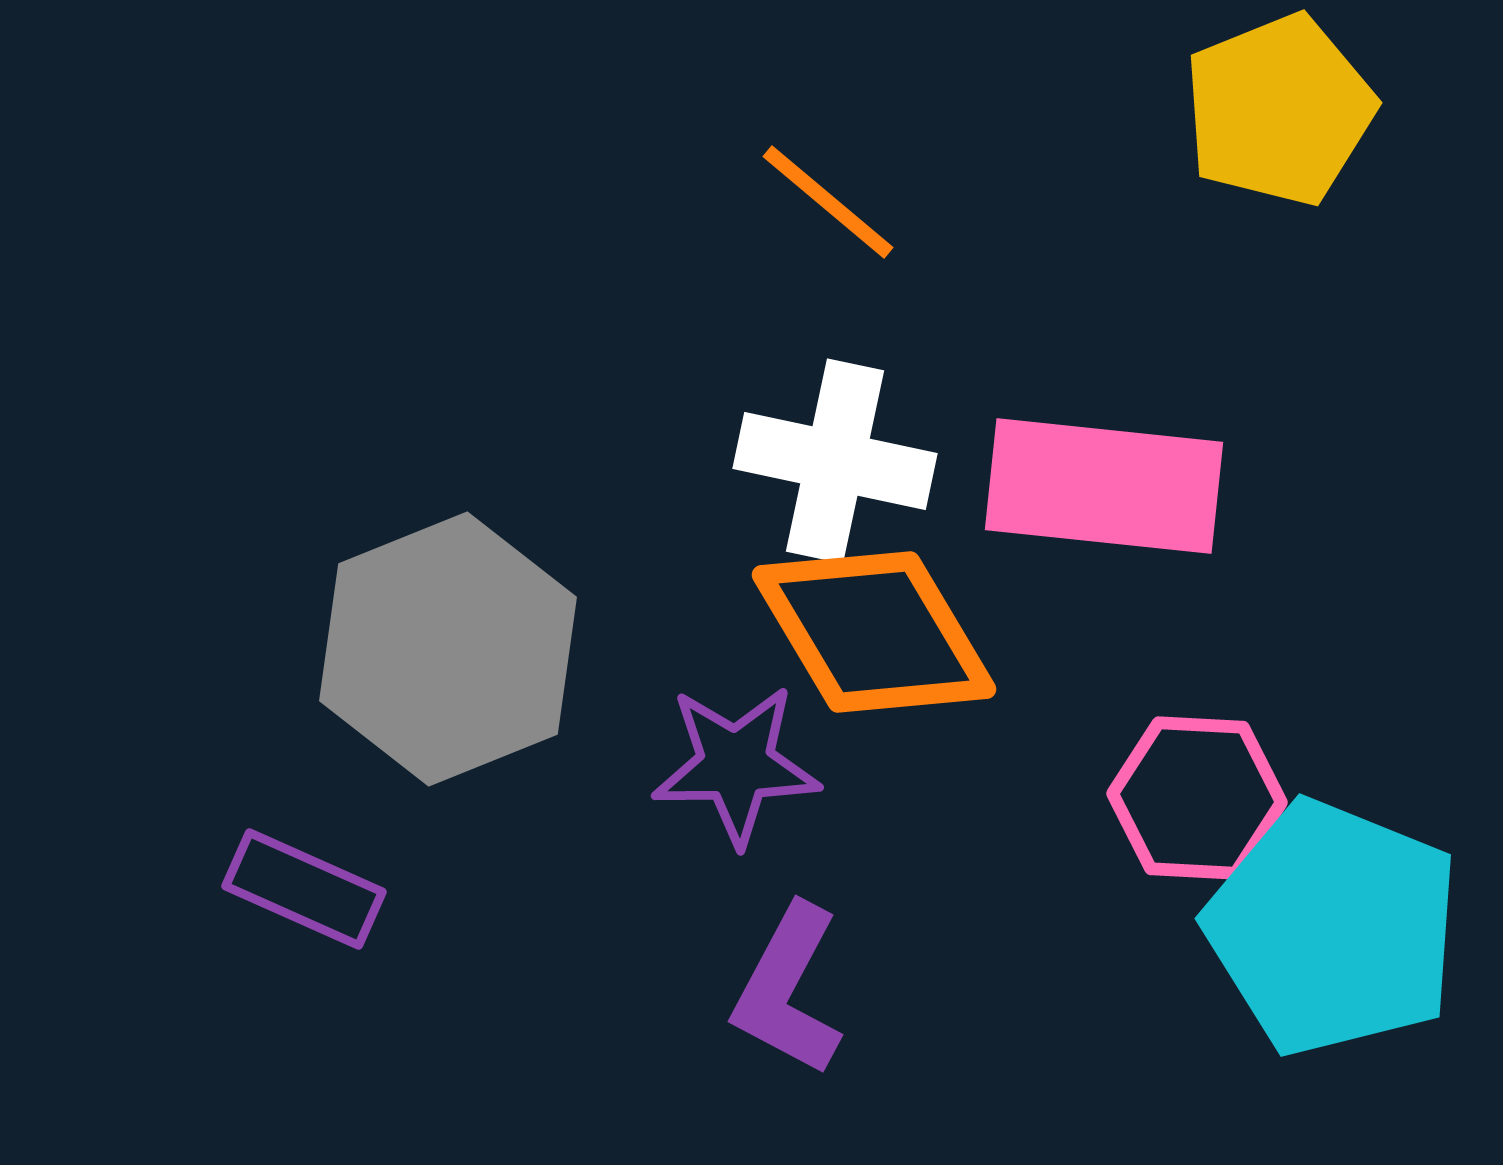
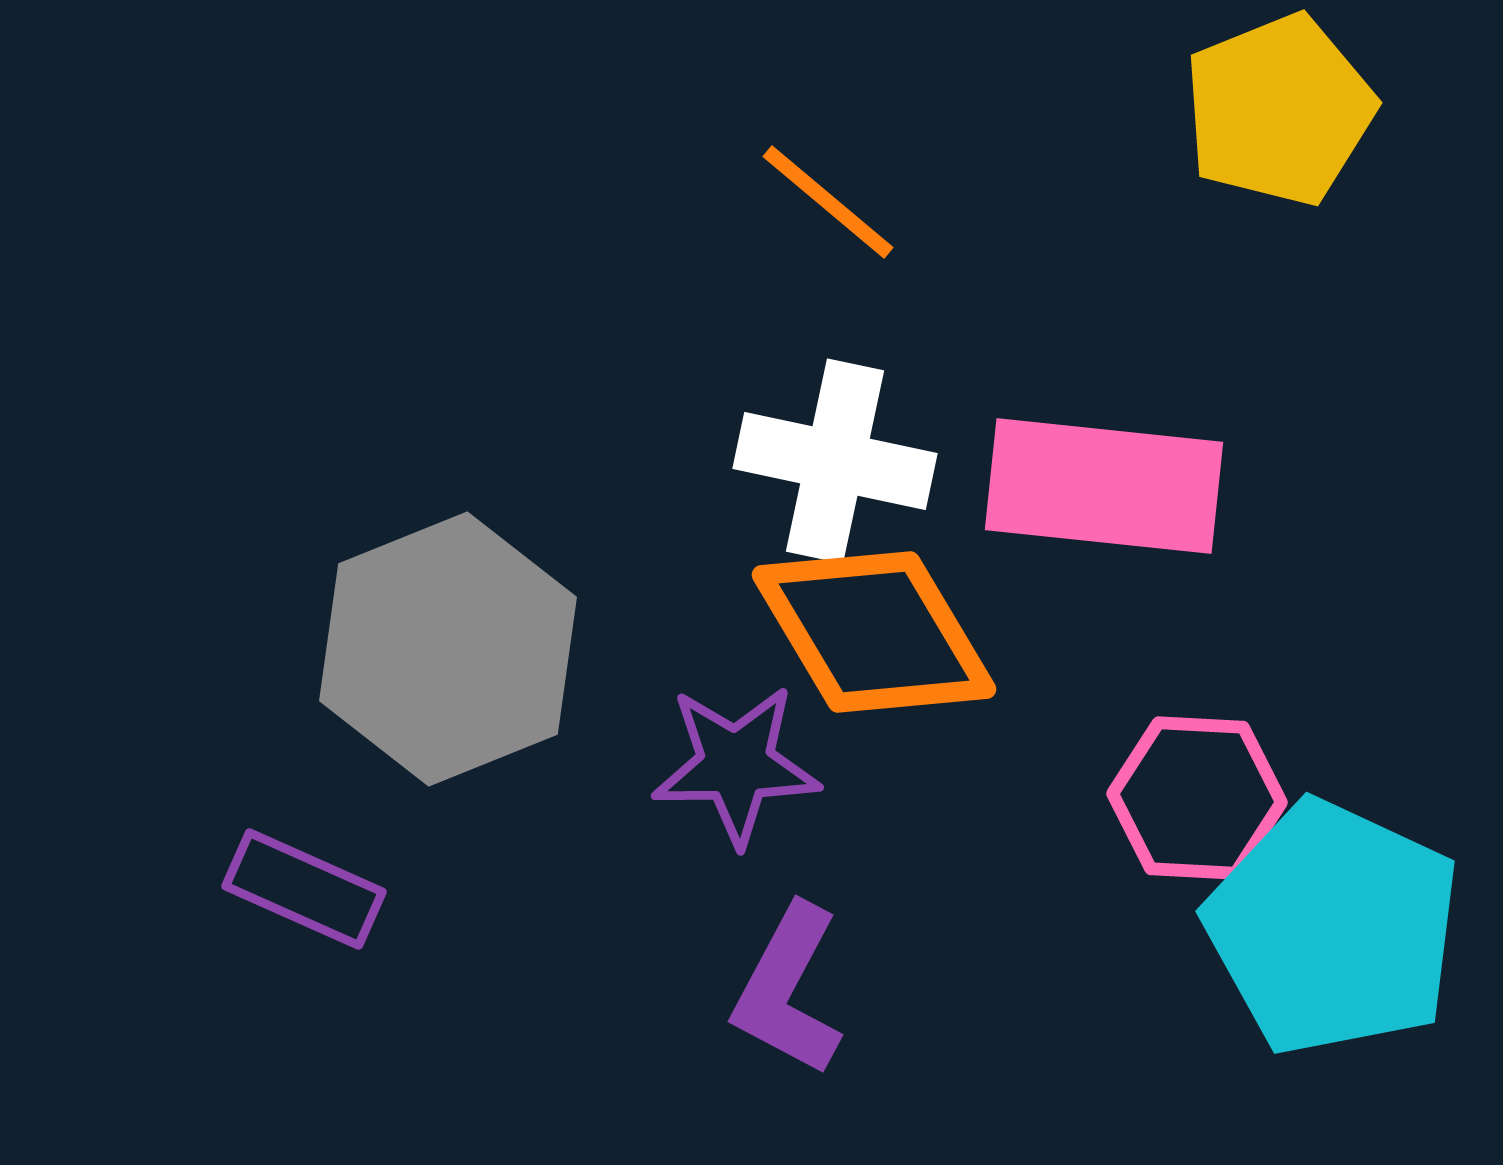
cyan pentagon: rotated 3 degrees clockwise
